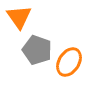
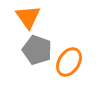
orange triangle: moved 9 px right
